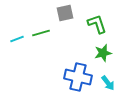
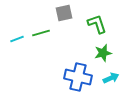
gray square: moved 1 px left
cyan arrow: moved 3 px right, 5 px up; rotated 77 degrees counterclockwise
